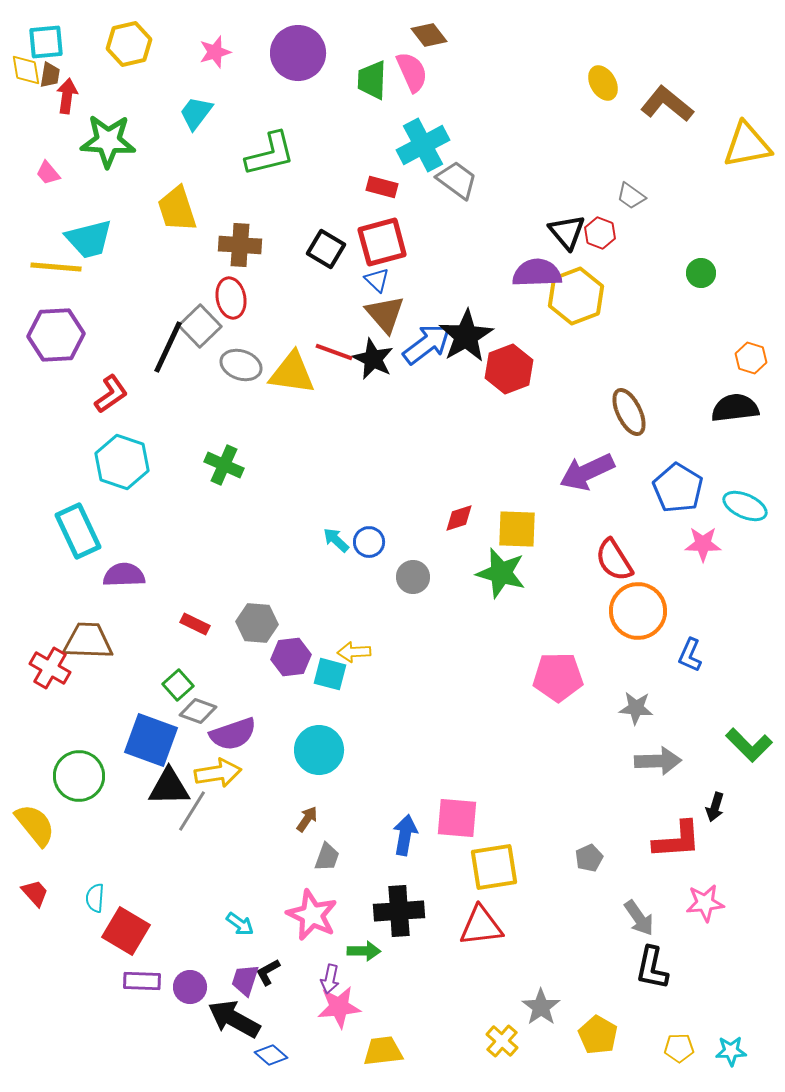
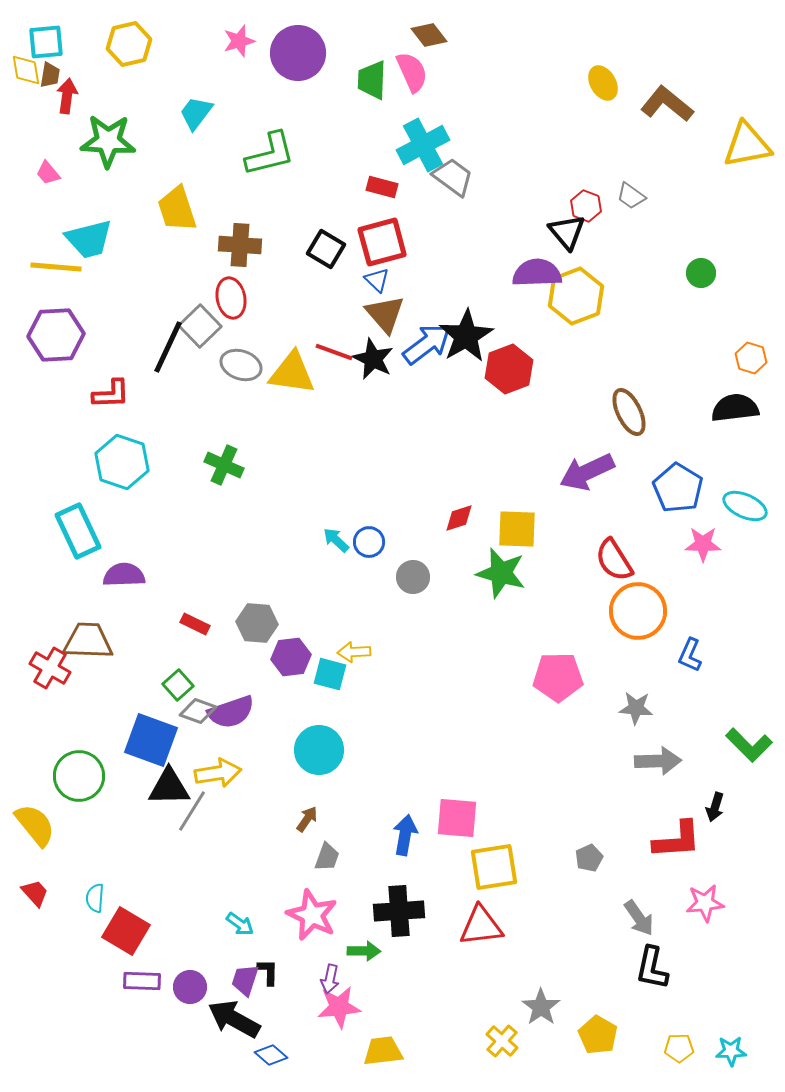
pink star at (215, 52): moved 24 px right, 11 px up
gray trapezoid at (457, 180): moved 4 px left, 3 px up
red hexagon at (600, 233): moved 14 px left, 27 px up
red L-shape at (111, 394): rotated 33 degrees clockwise
purple semicircle at (233, 734): moved 2 px left, 22 px up
black L-shape at (268, 972): rotated 120 degrees clockwise
